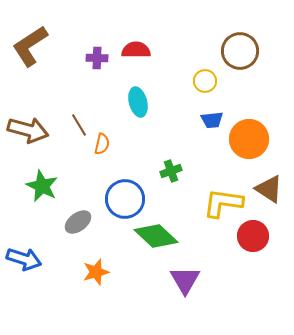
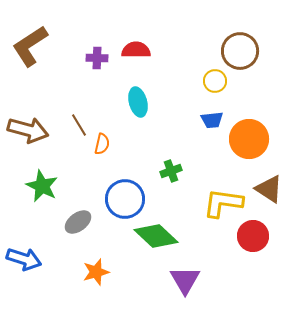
yellow circle: moved 10 px right
